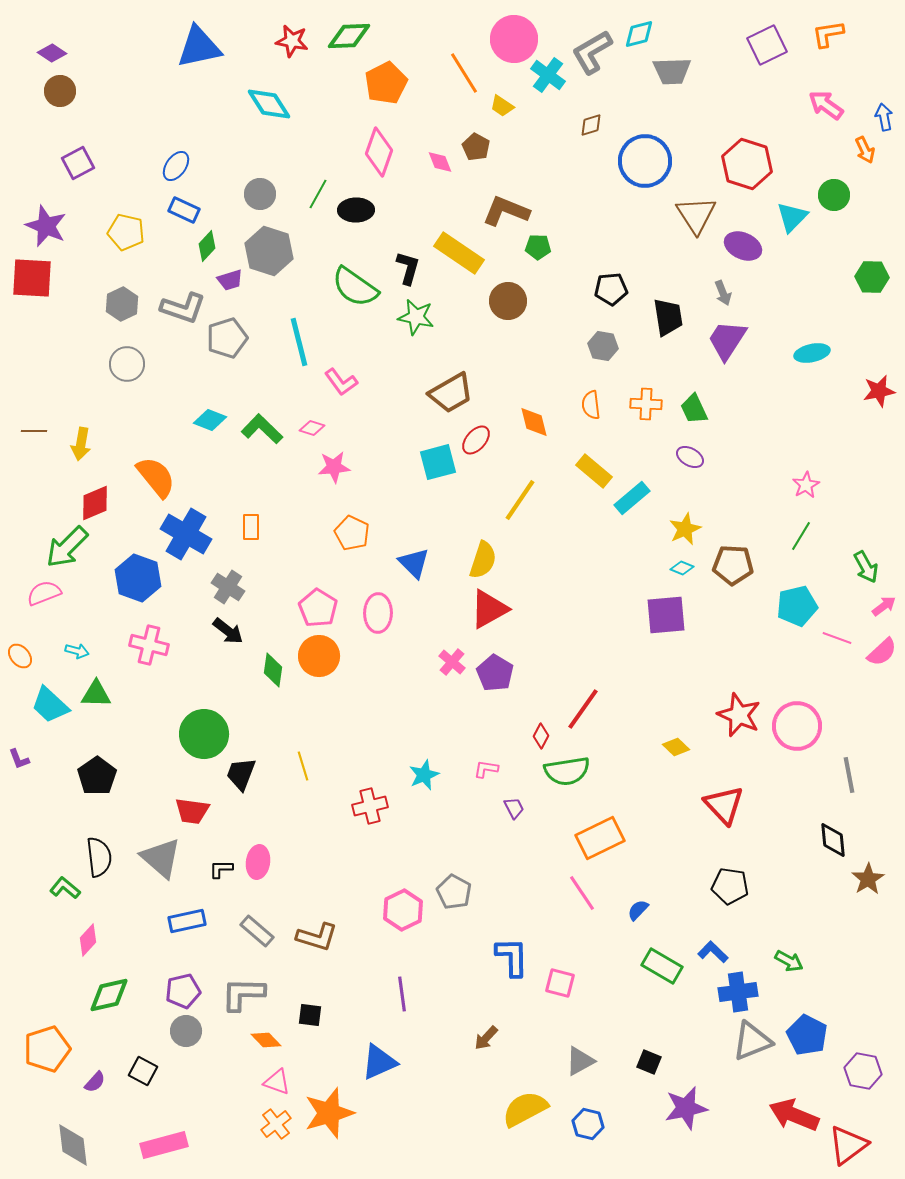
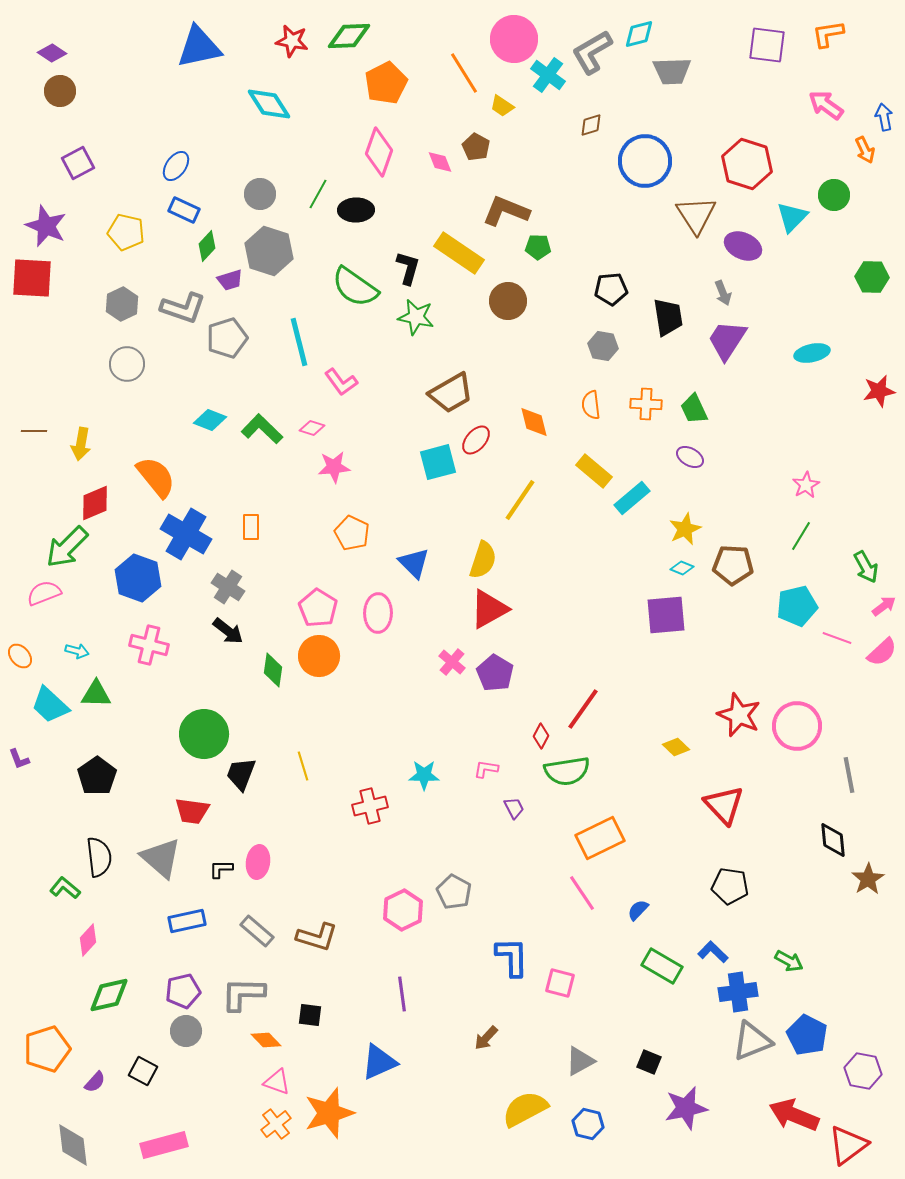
purple square at (767, 45): rotated 33 degrees clockwise
cyan star at (424, 775): rotated 24 degrees clockwise
